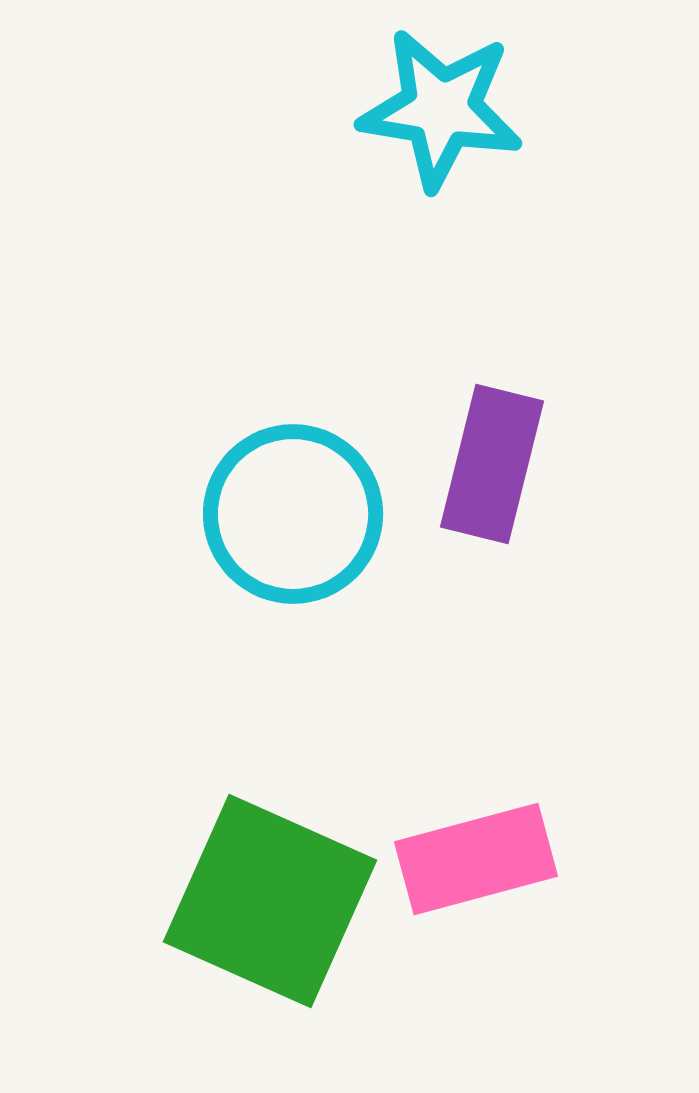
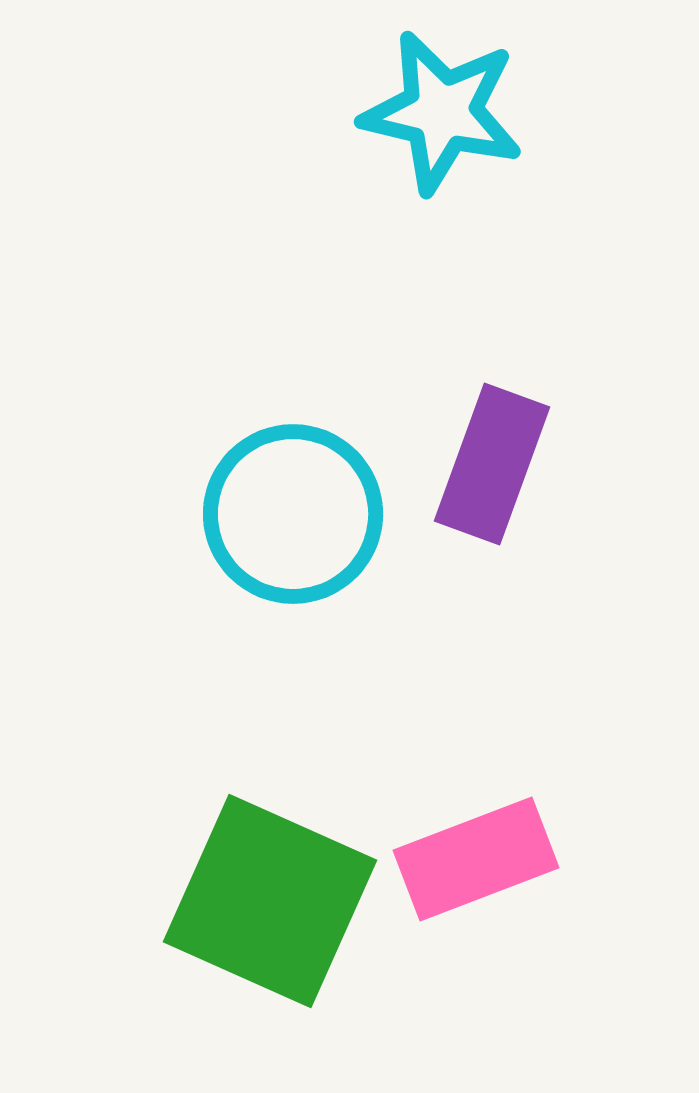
cyan star: moved 1 px right, 3 px down; rotated 4 degrees clockwise
purple rectangle: rotated 6 degrees clockwise
pink rectangle: rotated 6 degrees counterclockwise
